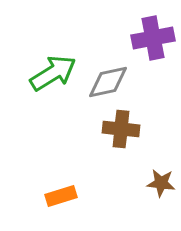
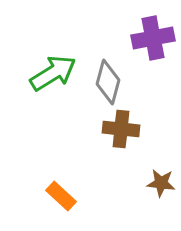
gray diamond: rotated 63 degrees counterclockwise
orange rectangle: rotated 60 degrees clockwise
